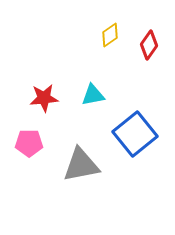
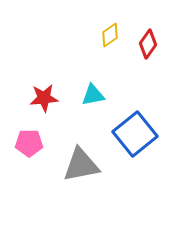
red diamond: moved 1 px left, 1 px up
